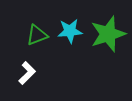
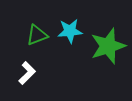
green star: moved 12 px down
